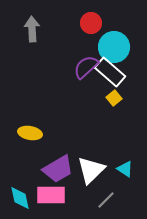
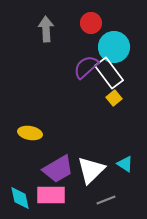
gray arrow: moved 14 px right
white rectangle: moved 1 px left, 1 px down; rotated 12 degrees clockwise
cyan triangle: moved 5 px up
gray line: rotated 24 degrees clockwise
